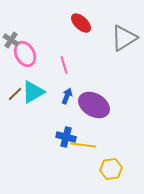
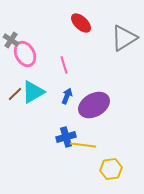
purple ellipse: rotated 60 degrees counterclockwise
blue cross: rotated 30 degrees counterclockwise
